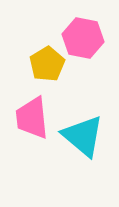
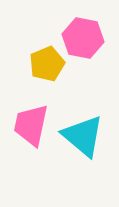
yellow pentagon: rotated 8 degrees clockwise
pink trapezoid: moved 1 px left, 7 px down; rotated 18 degrees clockwise
